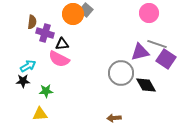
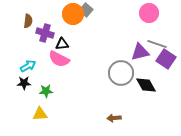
brown semicircle: moved 4 px left, 1 px up
black star: moved 1 px right, 2 px down
